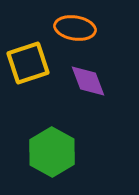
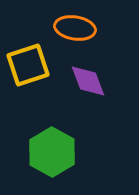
yellow square: moved 2 px down
